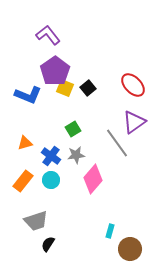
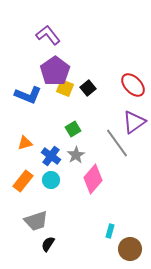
gray star: rotated 24 degrees counterclockwise
